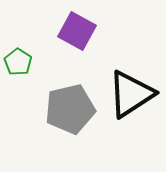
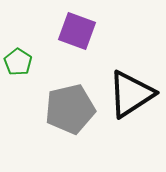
purple square: rotated 9 degrees counterclockwise
